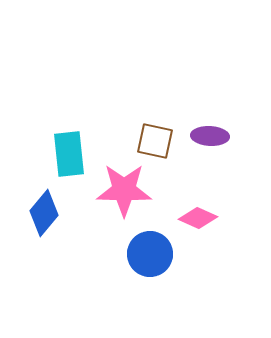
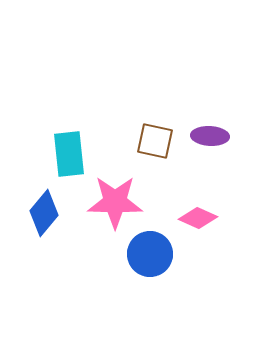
pink star: moved 9 px left, 12 px down
